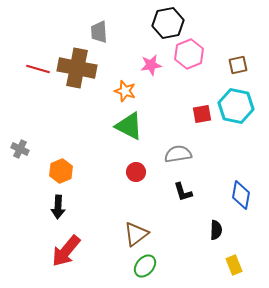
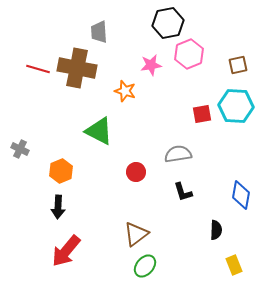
cyan hexagon: rotated 8 degrees counterclockwise
green triangle: moved 30 px left, 5 px down
